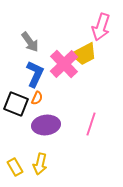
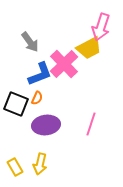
yellow trapezoid: moved 5 px right, 6 px up
blue L-shape: moved 5 px right; rotated 44 degrees clockwise
